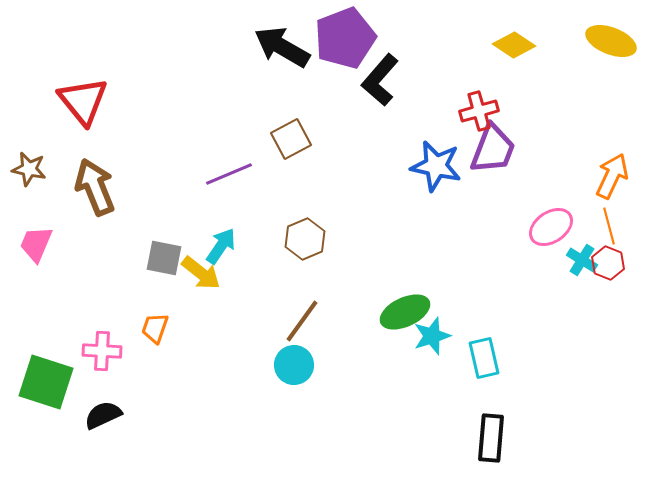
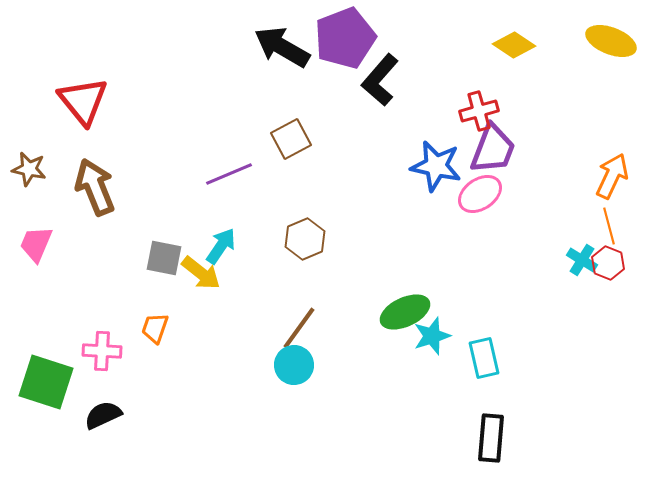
pink ellipse: moved 71 px left, 33 px up
brown line: moved 3 px left, 7 px down
